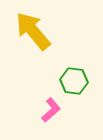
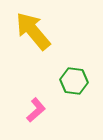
pink L-shape: moved 15 px left
